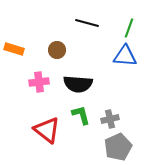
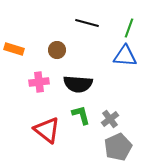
gray cross: rotated 24 degrees counterclockwise
